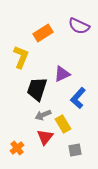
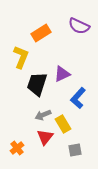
orange rectangle: moved 2 px left
black trapezoid: moved 5 px up
